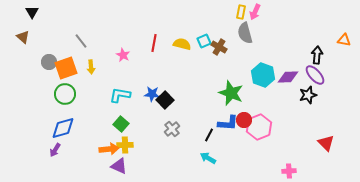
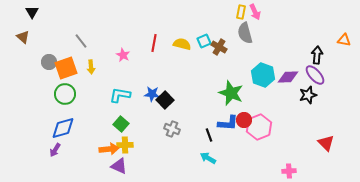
pink arrow: rotated 49 degrees counterclockwise
gray cross: rotated 28 degrees counterclockwise
black line: rotated 48 degrees counterclockwise
